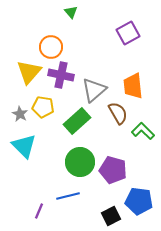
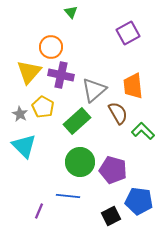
yellow pentagon: rotated 20 degrees clockwise
blue line: rotated 20 degrees clockwise
